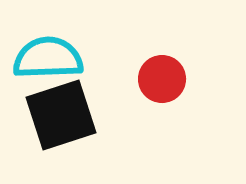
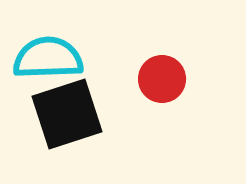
black square: moved 6 px right, 1 px up
